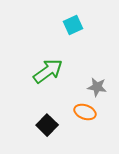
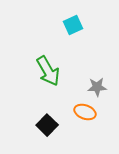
green arrow: rotated 96 degrees clockwise
gray star: rotated 12 degrees counterclockwise
